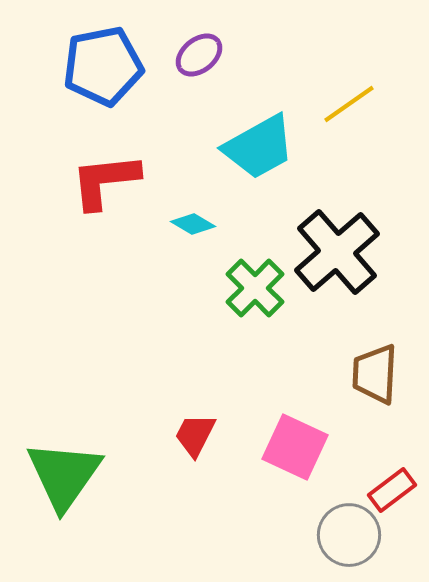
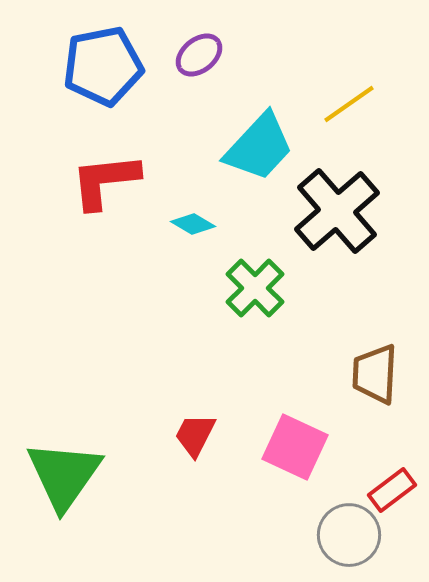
cyan trapezoid: rotated 18 degrees counterclockwise
black cross: moved 41 px up
